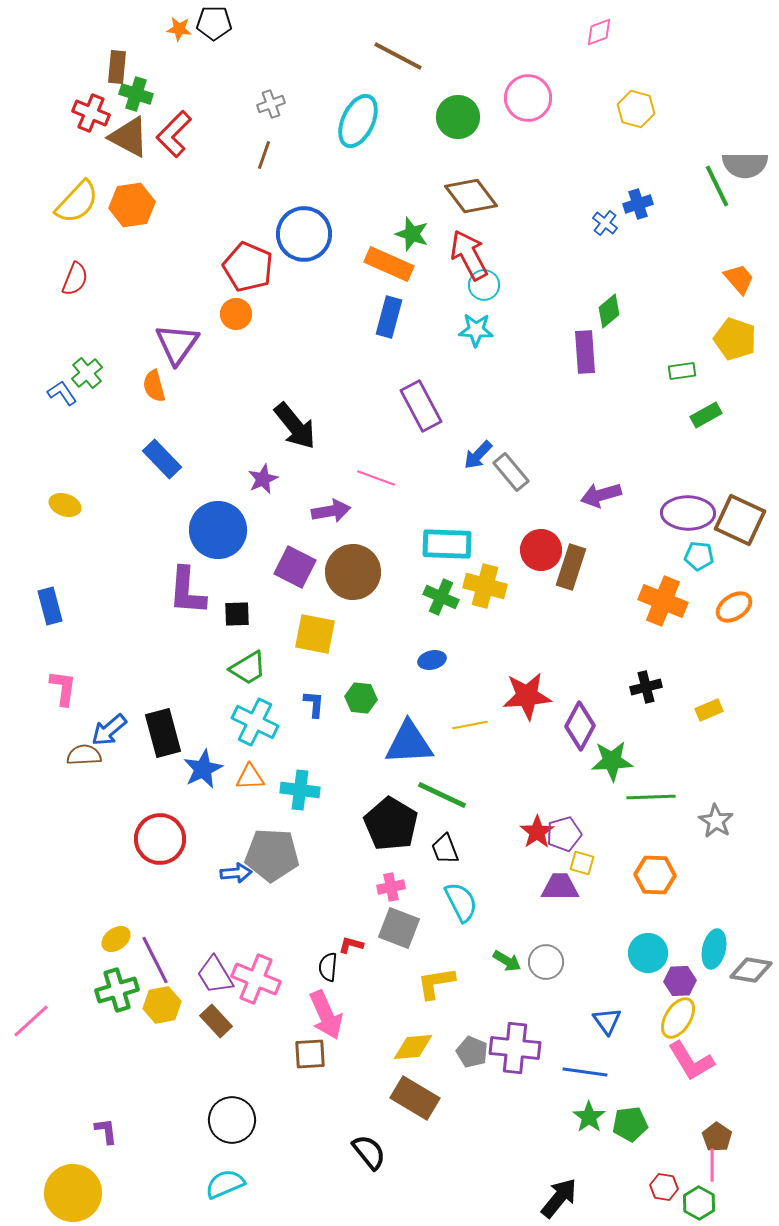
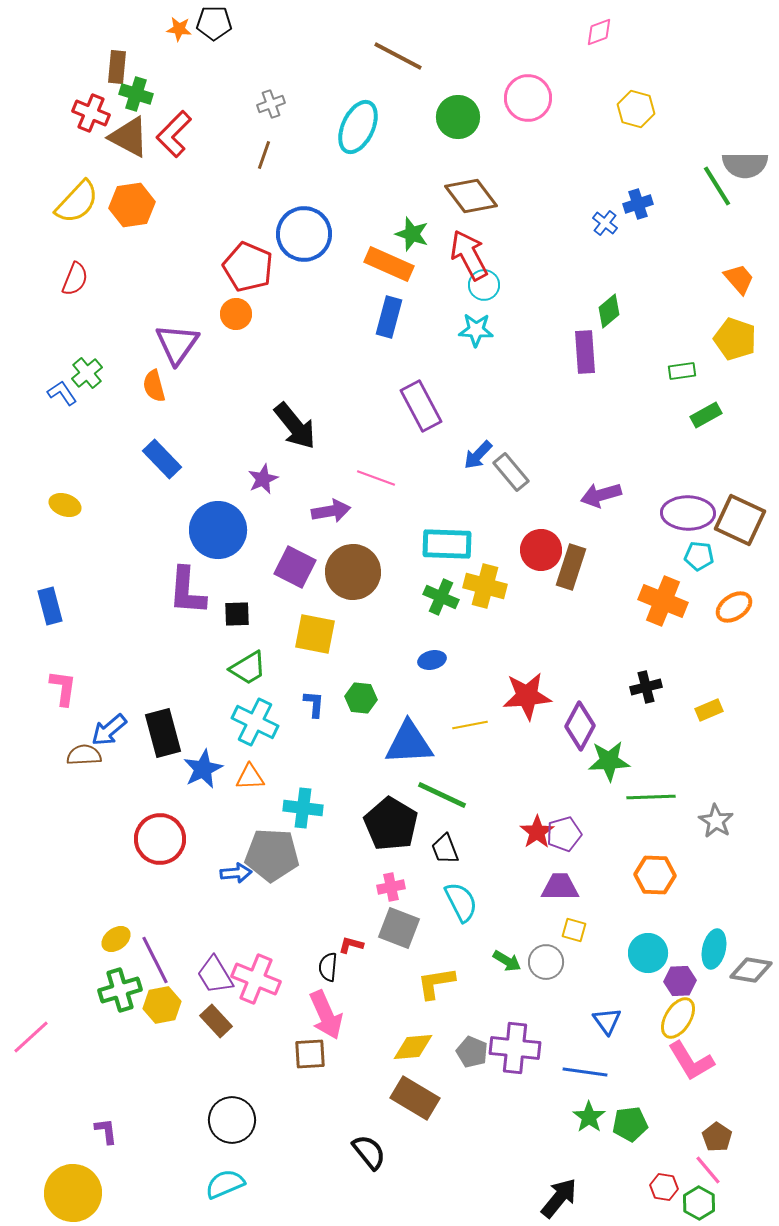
cyan ellipse at (358, 121): moved 6 px down
green line at (717, 186): rotated 6 degrees counterclockwise
green star at (612, 761): moved 3 px left
cyan cross at (300, 790): moved 3 px right, 18 px down
yellow square at (582, 863): moved 8 px left, 67 px down
green cross at (117, 990): moved 3 px right
pink line at (31, 1021): moved 16 px down
pink line at (712, 1165): moved 4 px left, 5 px down; rotated 40 degrees counterclockwise
